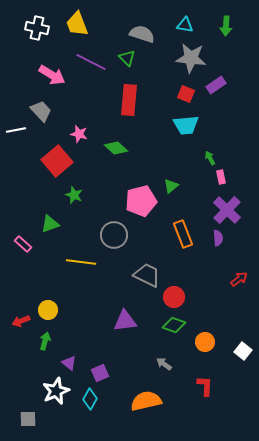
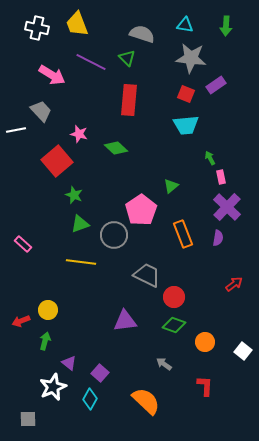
pink pentagon at (141, 201): moved 9 px down; rotated 20 degrees counterclockwise
purple cross at (227, 210): moved 3 px up
green triangle at (50, 224): moved 30 px right
purple semicircle at (218, 238): rotated 14 degrees clockwise
red arrow at (239, 279): moved 5 px left, 5 px down
purple square at (100, 373): rotated 24 degrees counterclockwise
white star at (56, 391): moved 3 px left, 4 px up
orange semicircle at (146, 401): rotated 56 degrees clockwise
